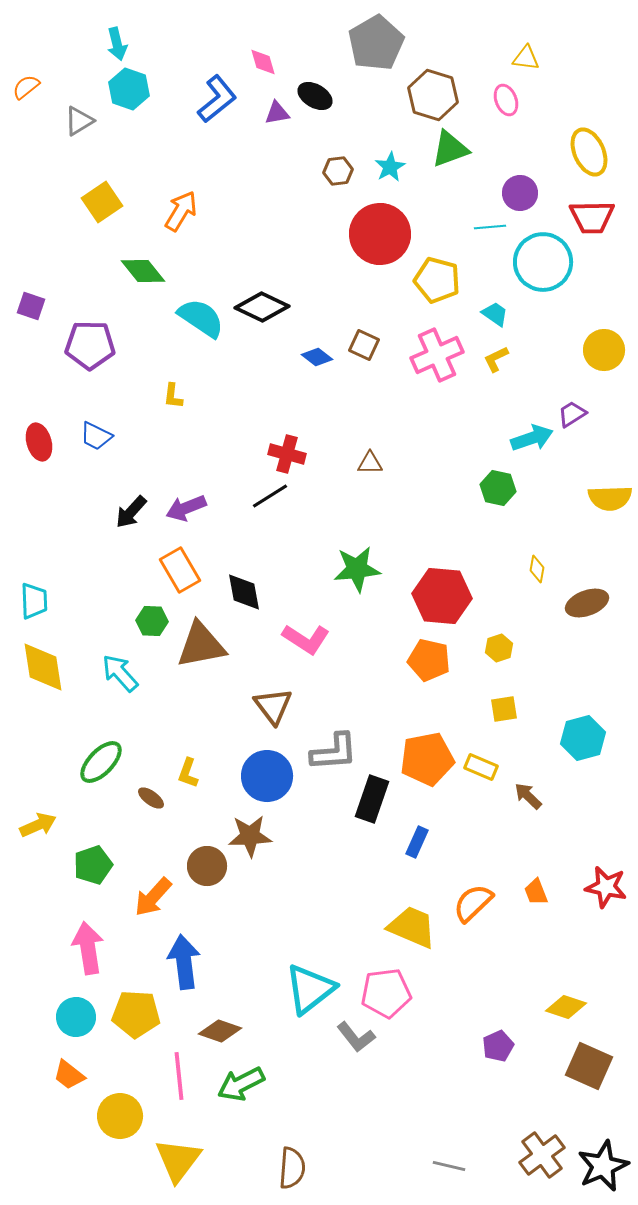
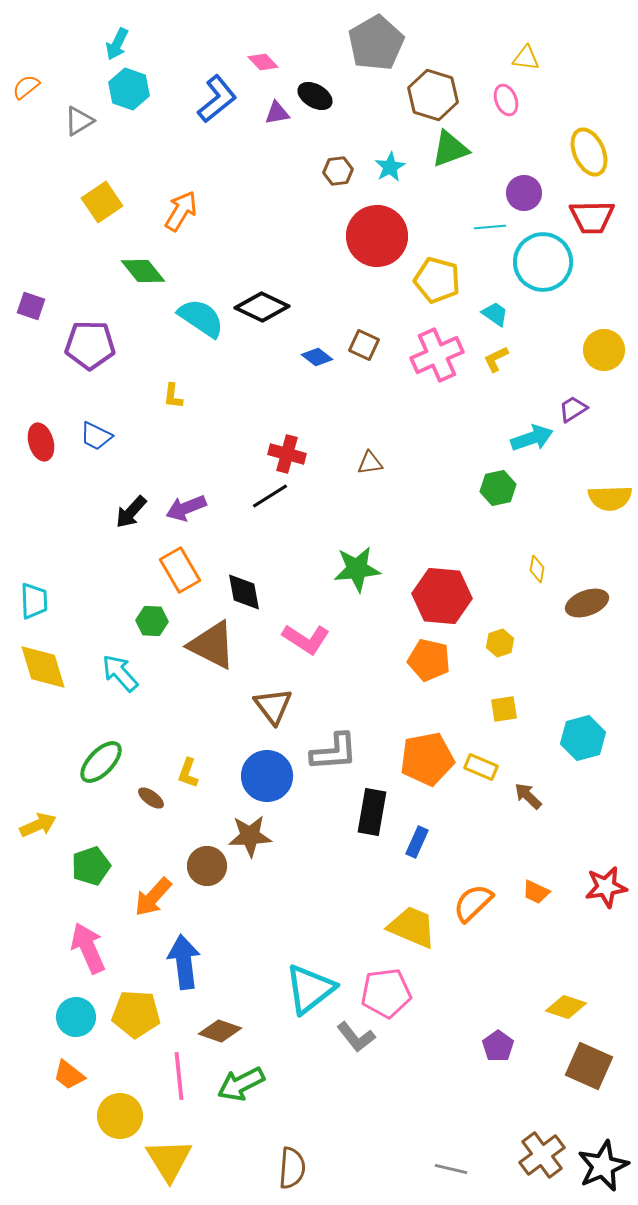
cyan arrow at (117, 44): rotated 40 degrees clockwise
pink diamond at (263, 62): rotated 28 degrees counterclockwise
purple circle at (520, 193): moved 4 px right
red circle at (380, 234): moved 3 px left, 2 px down
purple trapezoid at (572, 414): moved 1 px right, 5 px up
red ellipse at (39, 442): moved 2 px right
brown triangle at (370, 463): rotated 8 degrees counterclockwise
green hexagon at (498, 488): rotated 24 degrees counterclockwise
brown triangle at (201, 645): moved 11 px right; rotated 38 degrees clockwise
yellow hexagon at (499, 648): moved 1 px right, 5 px up
yellow diamond at (43, 667): rotated 8 degrees counterclockwise
black rectangle at (372, 799): moved 13 px down; rotated 9 degrees counterclockwise
green pentagon at (93, 865): moved 2 px left, 1 px down
red star at (606, 887): rotated 21 degrees counterclockwise
orange trapezoid at (536, 892): rotated 44 degrees counterclockwise
pink arrow at (88, 948): rotated 15 degrees counterclockwise
purple pentagon at (498, 1046): rotated 12 degrees counterclockwise
yellow triangle at (178, 1160): moved 9 px left; rotated 9 degrees counterclockwise
gray line at (449, 1166): moved 2 px right, 3 px down
